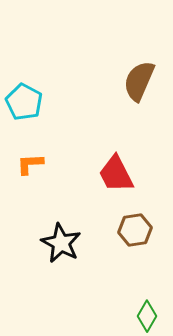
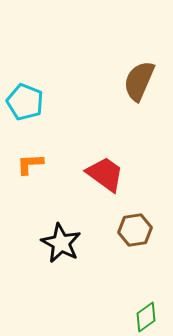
cyan pentagon: moved 1 px right; rotated 6 degrees counterclockwise
red trapezoid: moved 11 px left; rotated 153 degrees clockwise
green diamond: moved 1 px left, 1 px down; rotated 24 degrees clockwise
